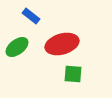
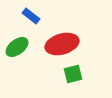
green square: rotated 18 degrees counterclockwise
